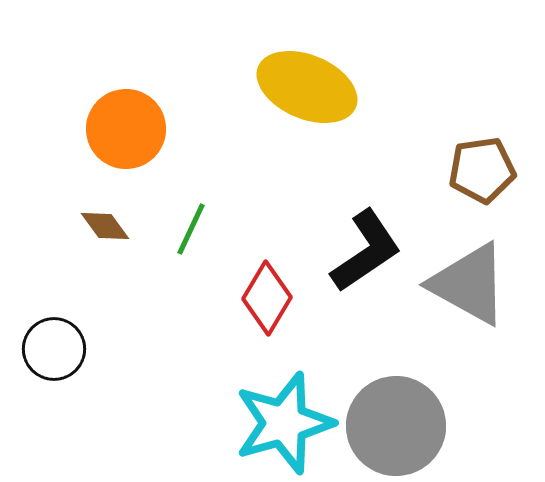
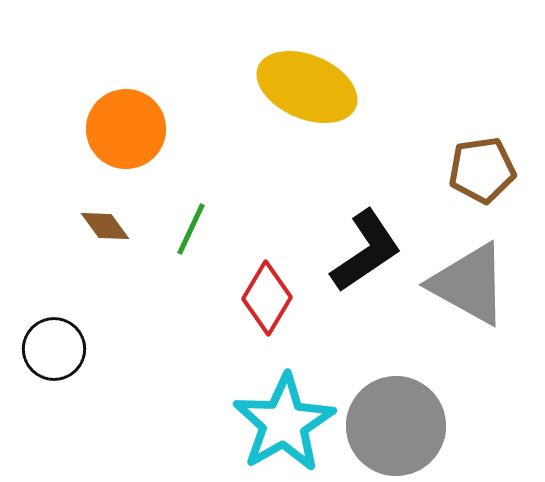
cyan star: rotated 14 degrees counterclockwise
